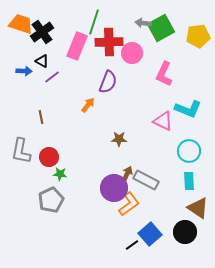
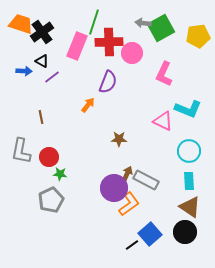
brown triangle: moved 8 px left, 1 px up
